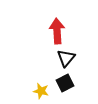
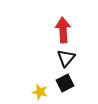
red arrow: moved 6 px right, 1 px up
yellow star: moved 1 px left, 1 px down
